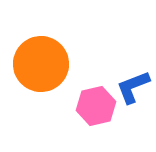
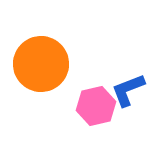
blue L-shape: moved 5 px left, 3 px down
